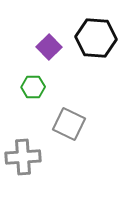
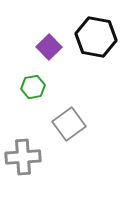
black hexagon: moved 1 px up; rotated 6 degrees clockwise
green hexagon: rotated 10 degrees counterclockwise
gray square: rotated 28 degrees clockwise
